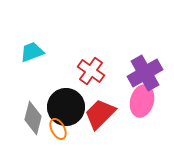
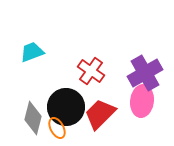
pink ellipse: rotated 8 degrees counterclockwise
orange ellipse: moved 1 px left, 1 px up
